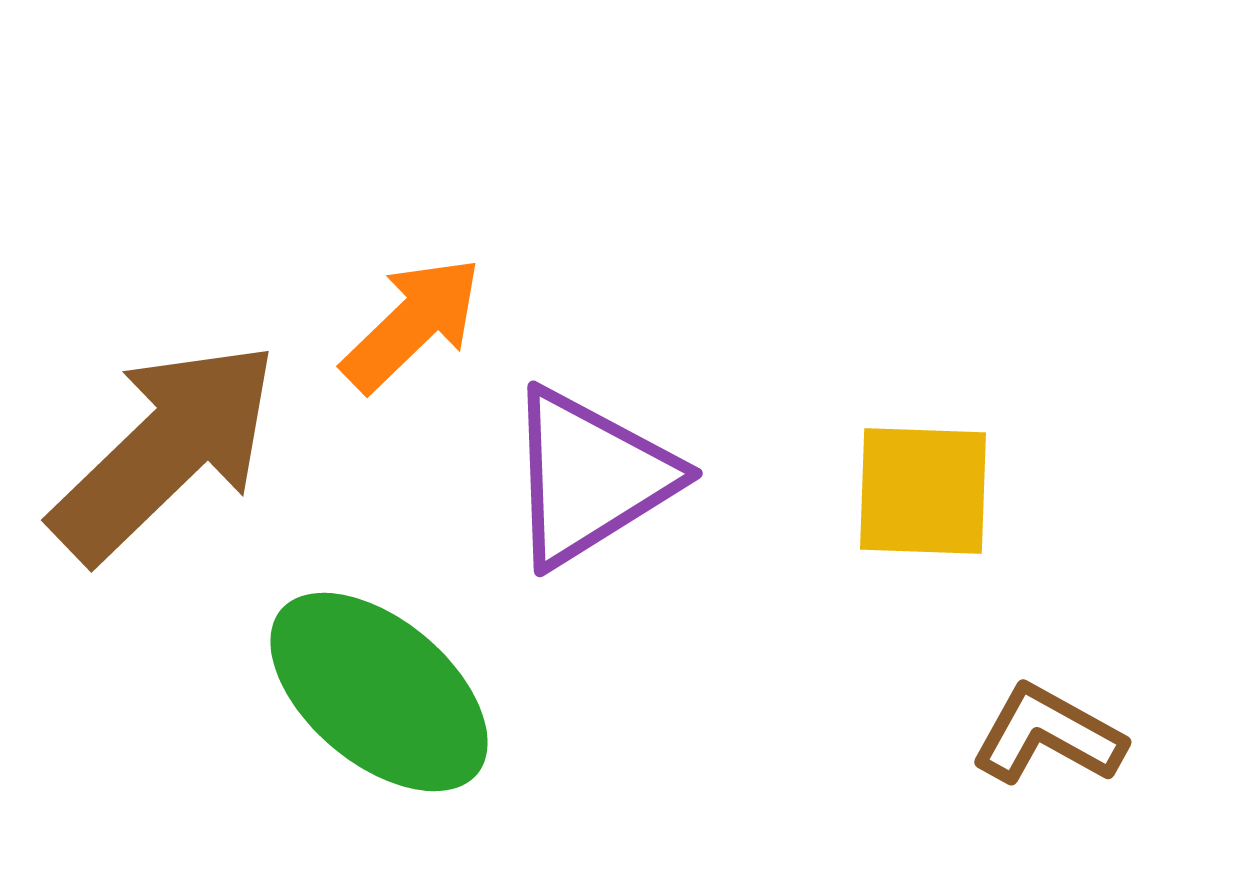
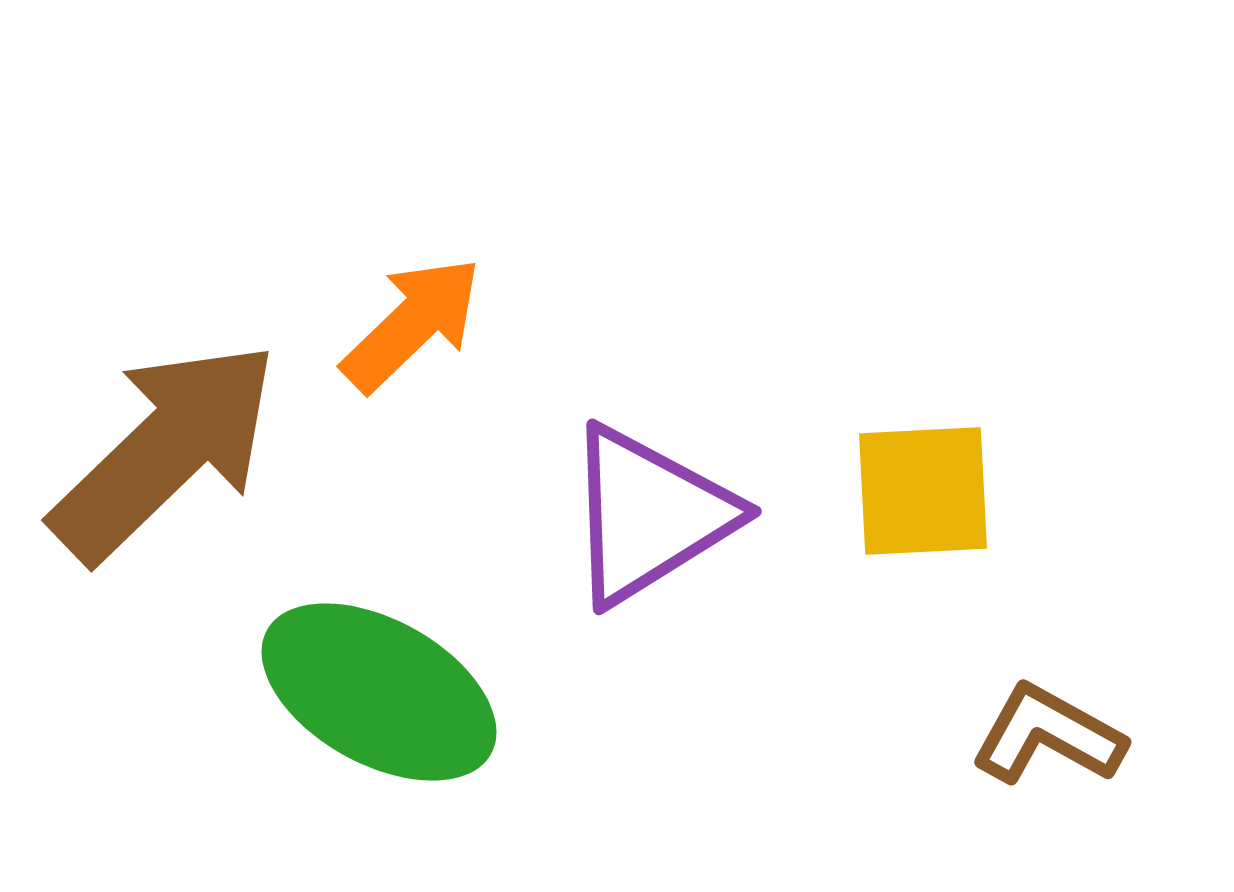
purple triangle: moved 59 px right, 38 px down
yellow square: rotated 5 degrees counterclockwise
green ellipse: rotated 11 degrees counterclockwise
